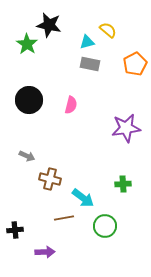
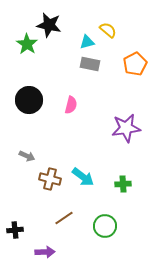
cyan arrow: moved 21 px up
brown line: rotated 24 degrees counterclockwise
